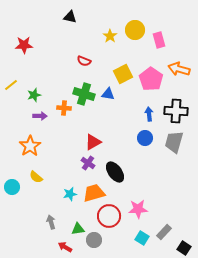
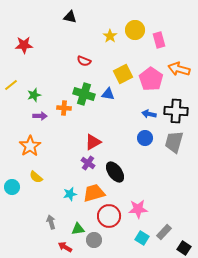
blue arrow: rotated 72 degrees counterclockwise
